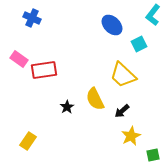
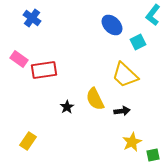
blue cross: rotated 12 degrees clockwise
cyan square: moved 1 px left, 2 px up
yellow trapezoid: moved 2 px right
black arrow: rotated 147 degrees counterclockwise
yellow star: moved 1 px right, 6 px down
